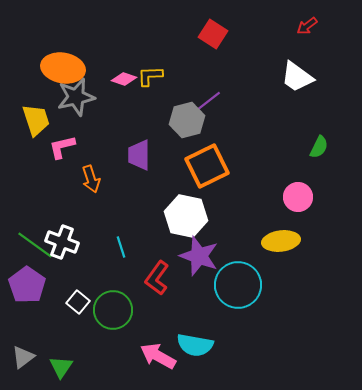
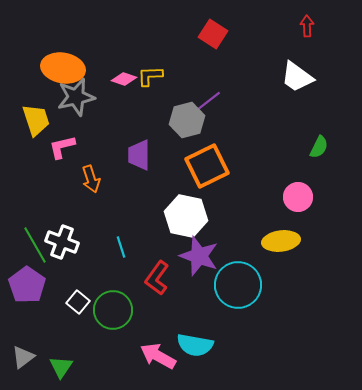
red arrow: rotated 125 degrees clockwise
green line: rotated 24 degrees clockwise
